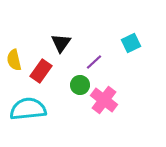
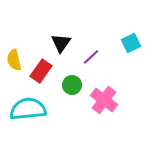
purple line: moved 3 px left, 5 px up
green circle: moved 8 px left
